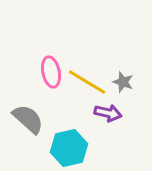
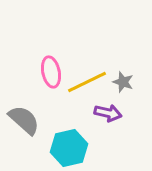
yellow line: rotated 57 degrees counterclockwise
gray semicircle: moved 4 px left, 1 px down
